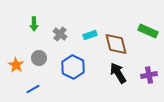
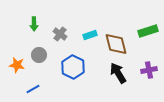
green rectangle: rotated 42 degrees counterclockwise
gray circle: moved 3 px up
orange star: moved 1 px right; rotated 21 degrees counterclockwise
purple cross: moved 5 px up
